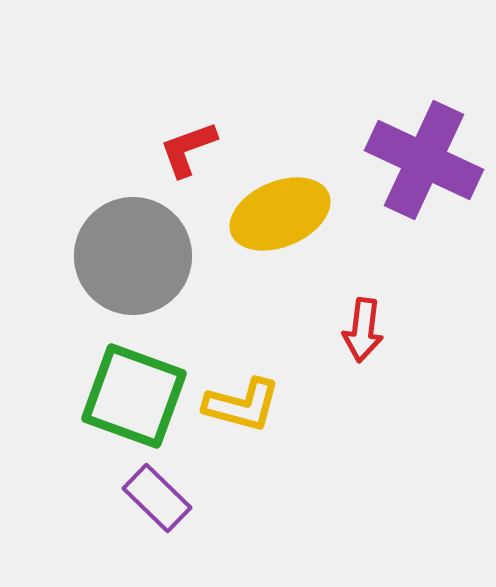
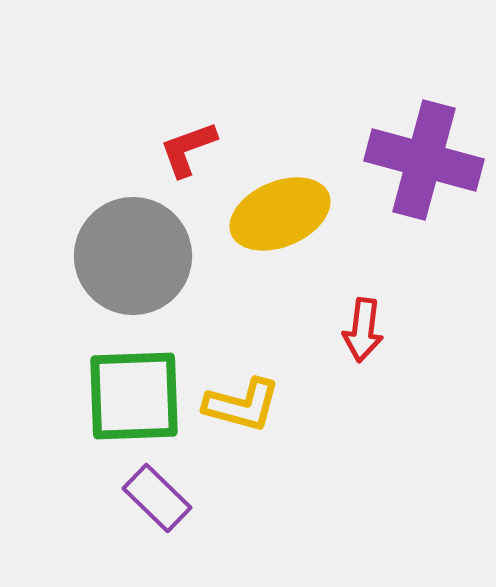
purple cross: rotated 10 degrees counterclockwise
green square: rotated 22 degrees counterclockwise
